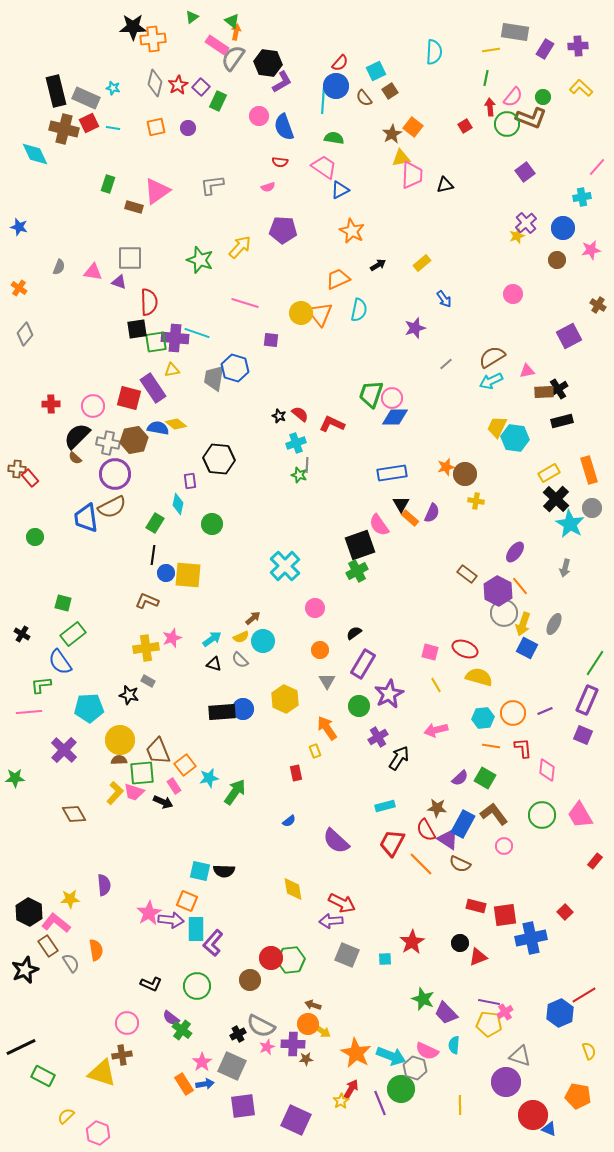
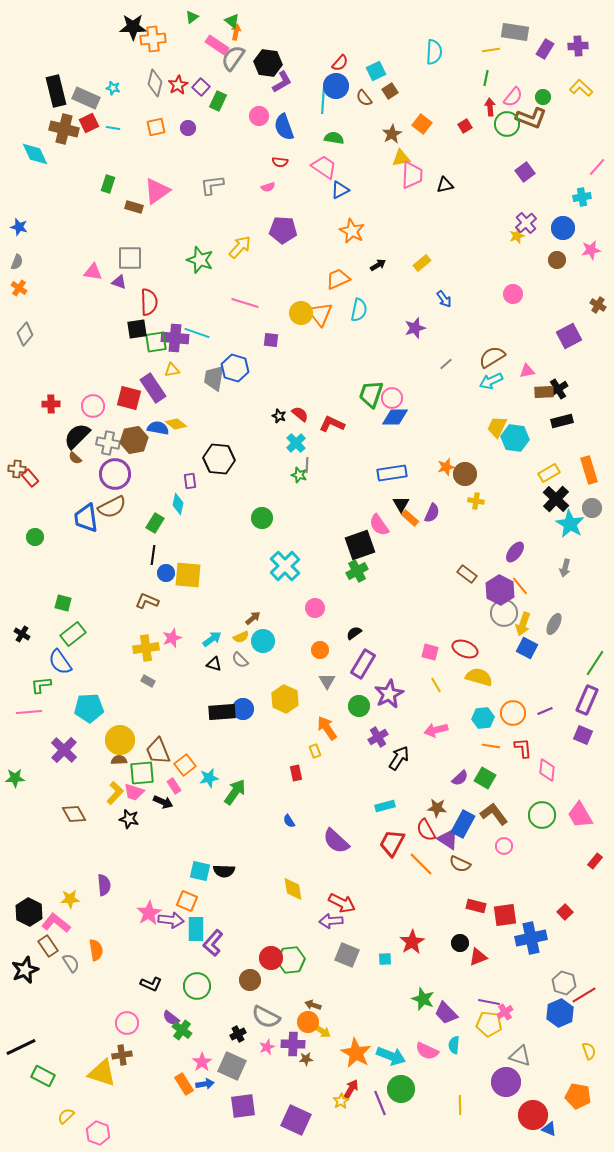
orange square at (413, 127): moved 9 px right, 3 px up
gray semicircle at (59, 267): moved 42 px left, 5 px up
cyan cross at (296, 443): rotated 24 degrees counterclockwise
green circle at (212, 524): moved 50 px right, 6 px up
purple hexagon at (498, 591): moved 2 px right, 1 px up
black star at (129, 695): moved 124 px down
blue semicircle at (289, 821): rotated 96 degrees clockwise
orange circle at (308, 1024): moved 2 px up
gray semicircle at (261, 1026): moved 5 px right, 9 px up
gray hexagon at (415, 1068): moved 149 px right, 85 px up
